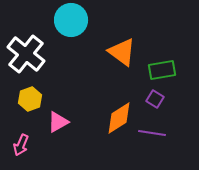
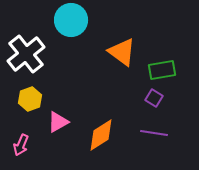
white cross: rotated 12 degrees clockwise
purple square: moved 1 px left, 1 px up
orange diamond: moved 18 px left, 17 px down
purple line: moved 2 px right
